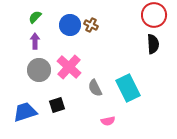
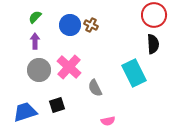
cyan rectangle: moved 6 px right, 15 px up
